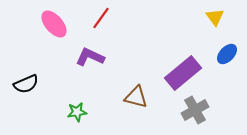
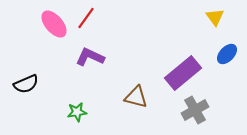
red line: moved 15 px left
